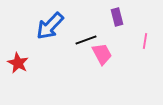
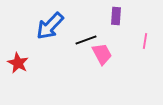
purple rectangle: moved 1 px left, 1 px up; rotated 18 degrees clockwise
